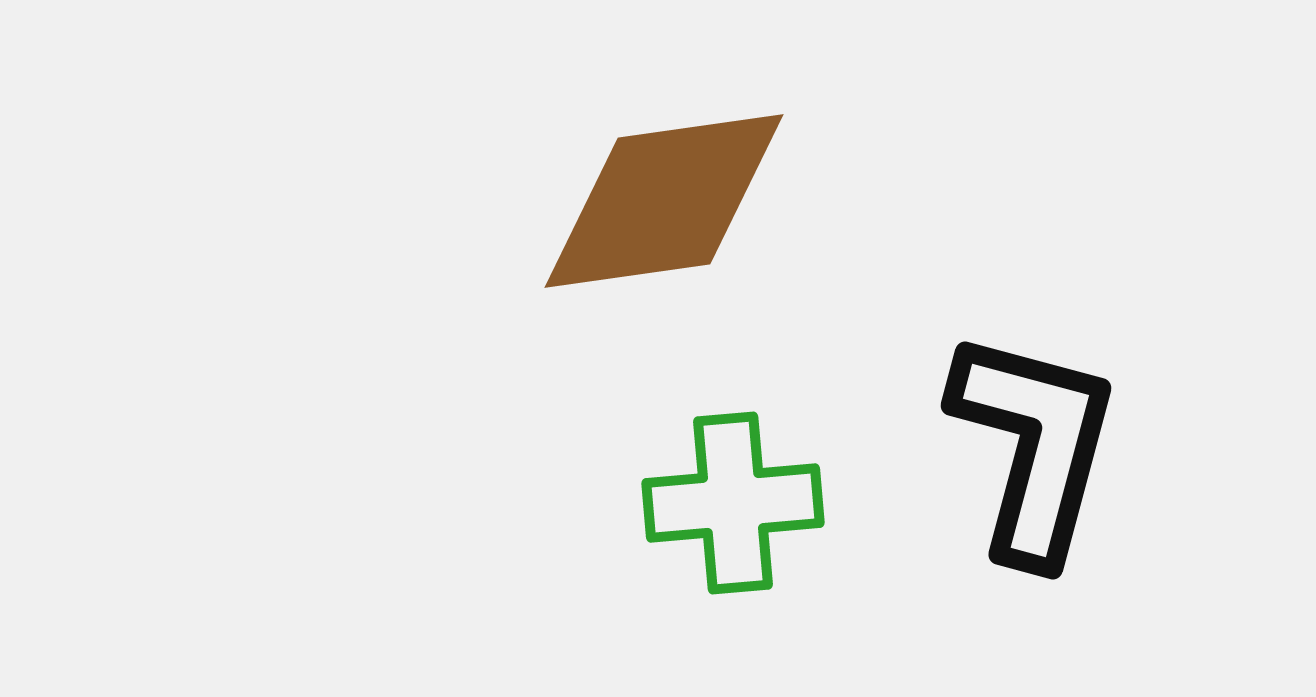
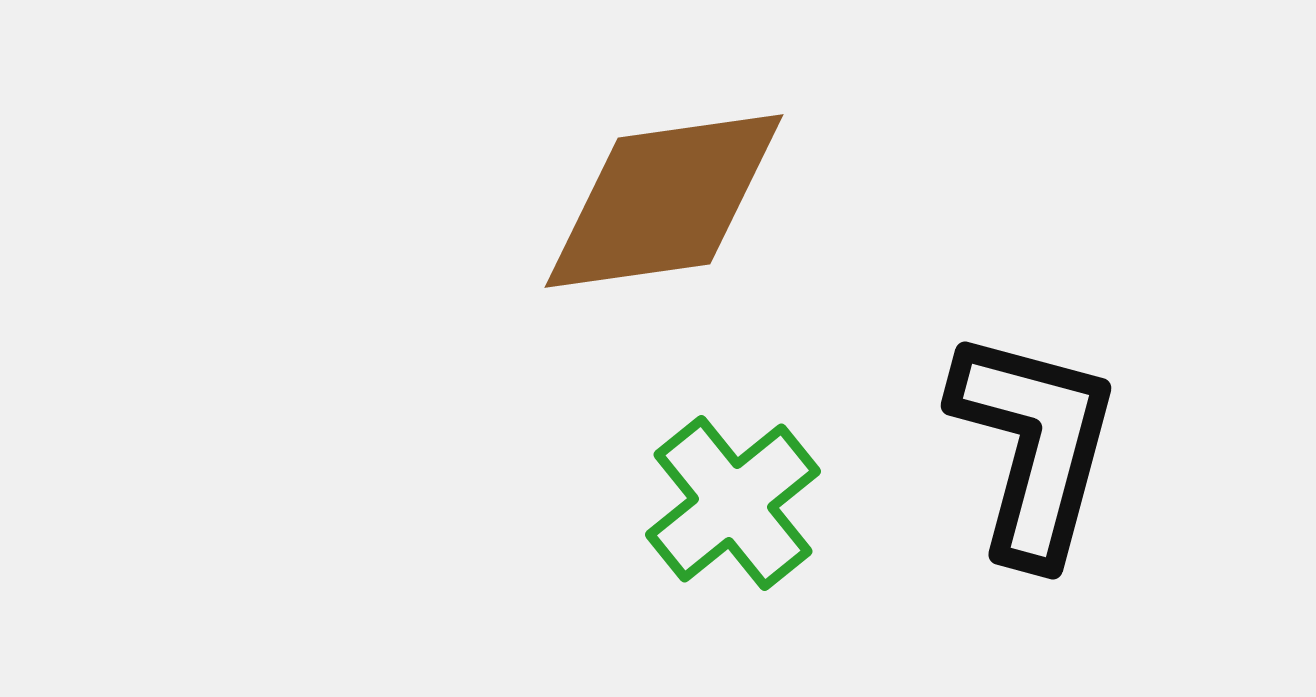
green cross: rotated 34 degrees counterclockwise
